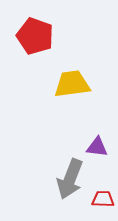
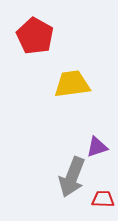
red pentagon: rotated 9 degrees clockwise
purple triangle: rotated 25 degrees counterclockwise
gray arrow: moved 2 px right, 2 px up
